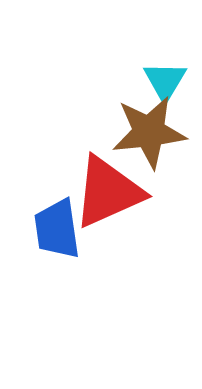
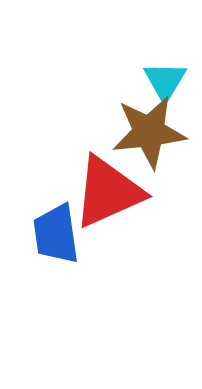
blue trapezoid: moved 1 px left, 5 px down
